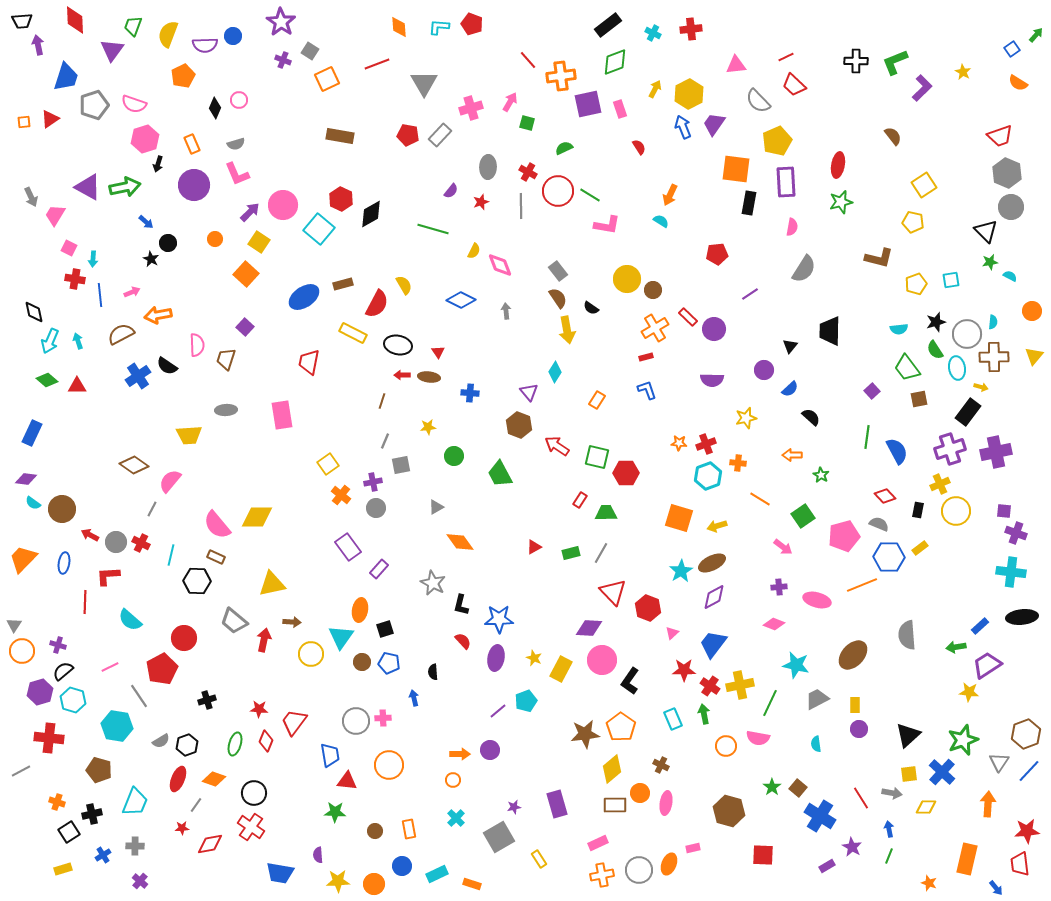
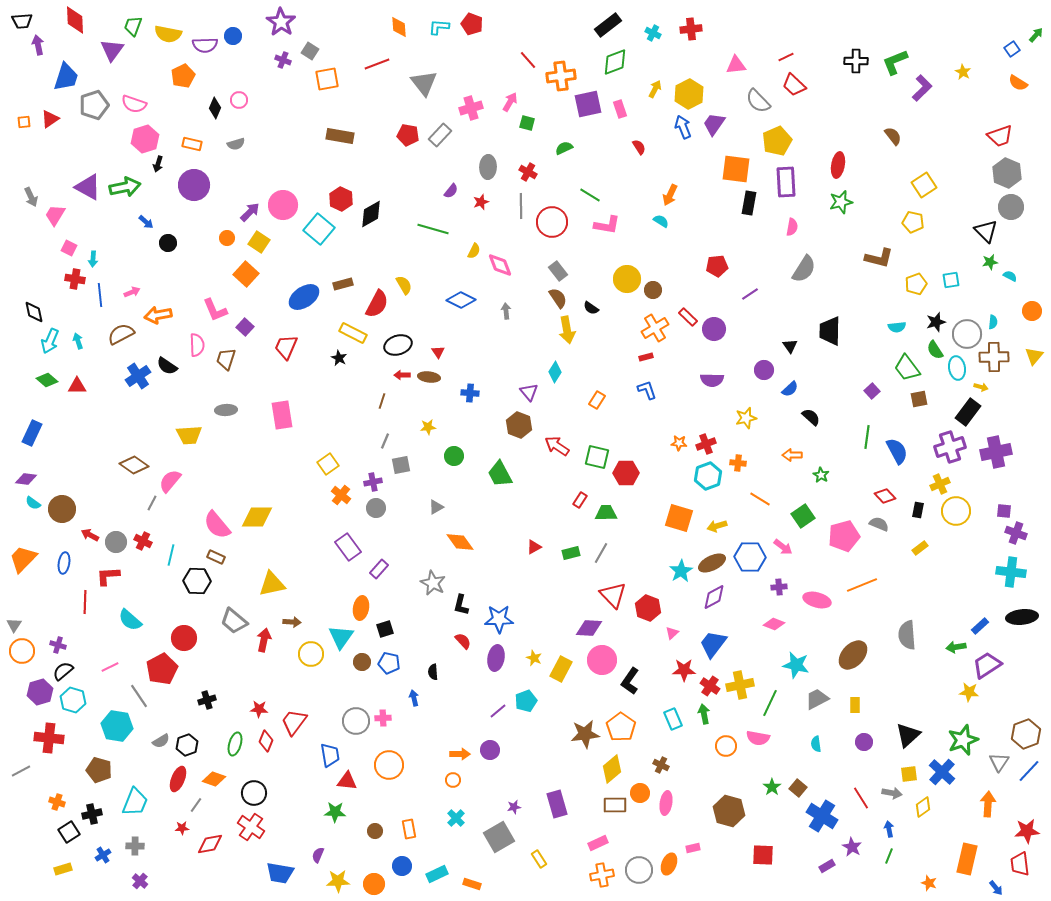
yellow semicircle at (168, 34): rotated 100 degrees counterclockwise
orange square at (327, 79): rotated 15 degrees clockwise
gray triangle at (424, 83): rotated 8 degrees counterclockwise
orange rectangle at (192, 144): rotated 54 degrees counterclockwise
pink L-shape at (237, 174): moved 22 px left, 136 px down
red circle at (558, 191): moved 6 px left, 31 px down
orange circle at (215, 239): moved 12 px right, 1 px up
red pentagon at (717, 254): moved 12 px down
black star at (151, 259): moved 188 px right, 99 px down
cyan semicircle at (899, 329): moved 2 px left, 2 px up
black ellipse at (398, 345): rotated 28 degrees counterclockwise
black triangle at (790, 346): rotated 14 degrees counterclockwise
red trapezoid at (309, 362): moved 23 px left, 15 px up; rotated 12 degrees clockwise
purple cross at (950, 449): moved 2 px up
gray line at (152, 509): moved 6 px up
red cross at (141, 543): moved 2 px right, 2 px up
blue hexagon at (889, 557): moved 139 px left
red triangle at (613, 592): moved 3 px down
orange ellipse at (360, 610): moved 1 px right, 2 px up
purple circle at (859, 729): moved 5 px right, 13 px down
yellow diamond at (926, 807): moved 3 px left; rotated 35 degrees counterclockwise
blue cross at (820, 816): moved 2 px right
purple semicircle at (318, 855): rotated 28 degrees clockwise
